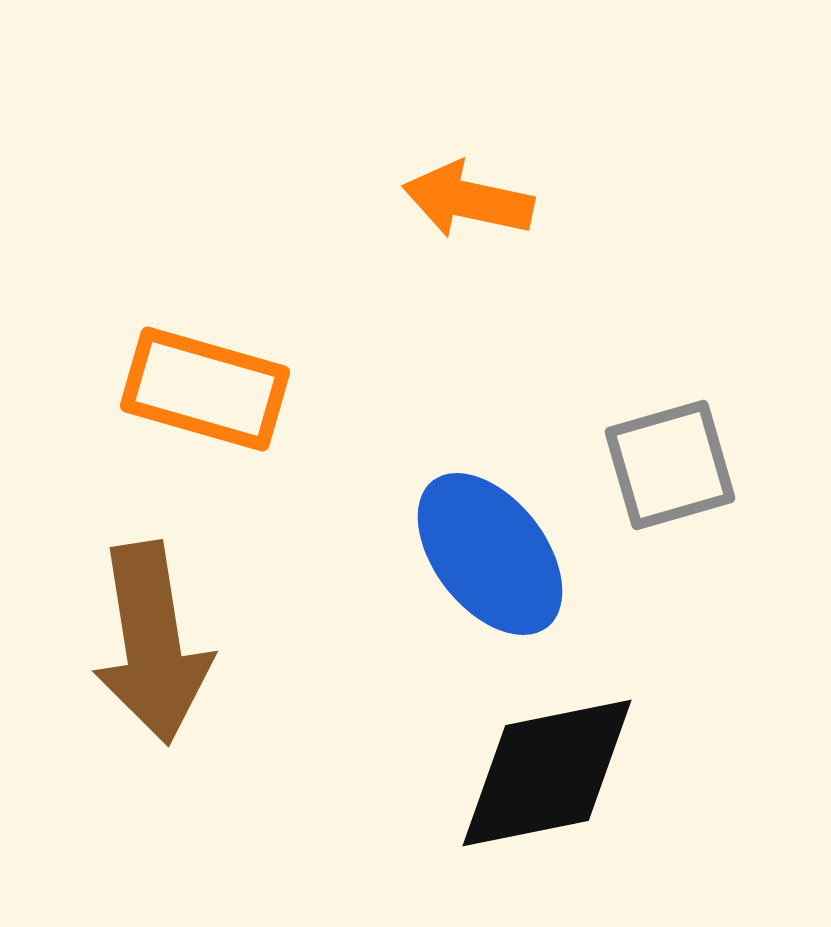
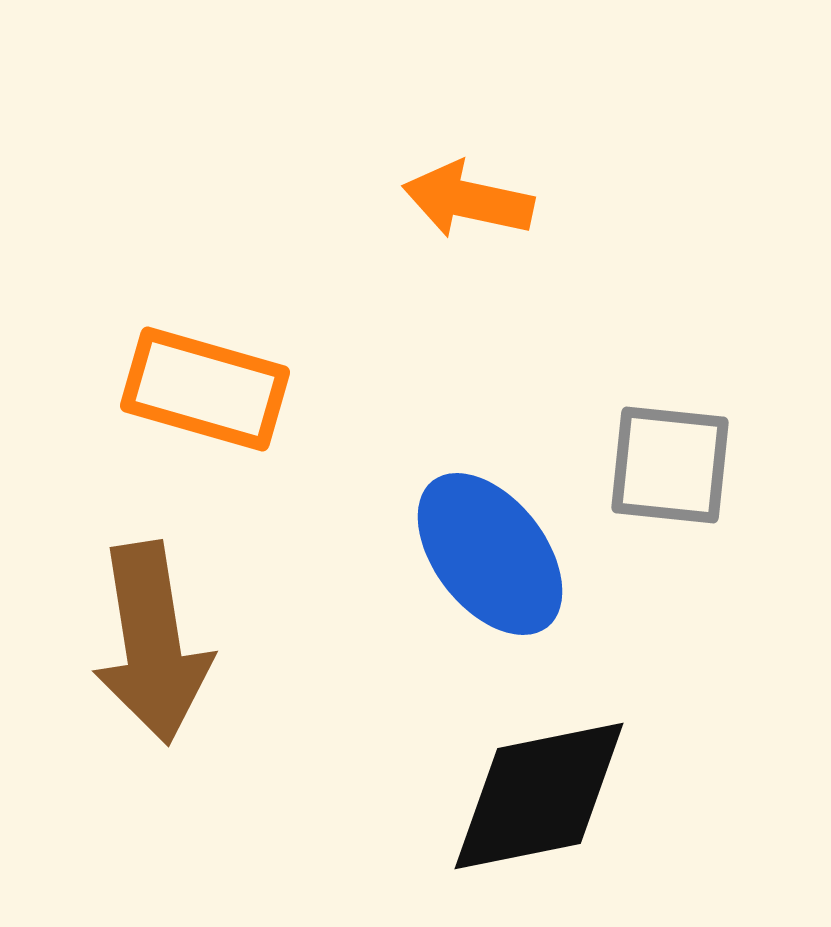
gray square: rotated 22 degrees clockwise
black diamond: moved 8 px left, 23 px down
